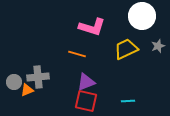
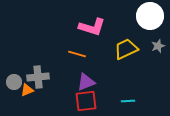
white circle: moved 8 px right
red square: rotated 20 degrees counterclockwise
